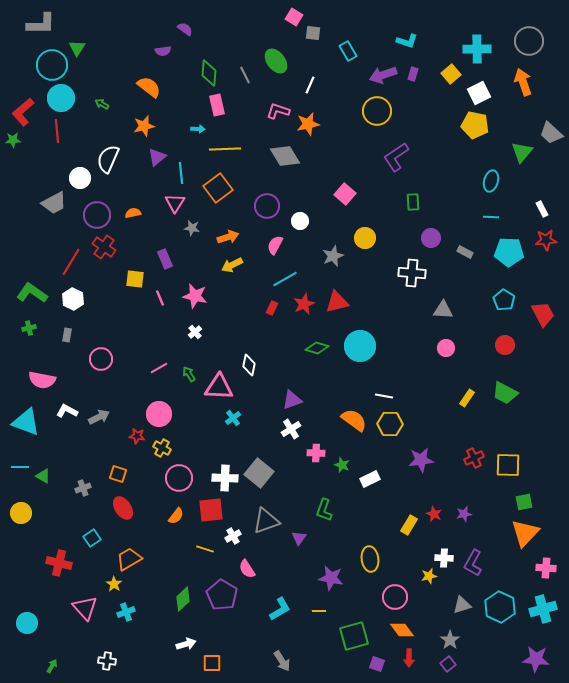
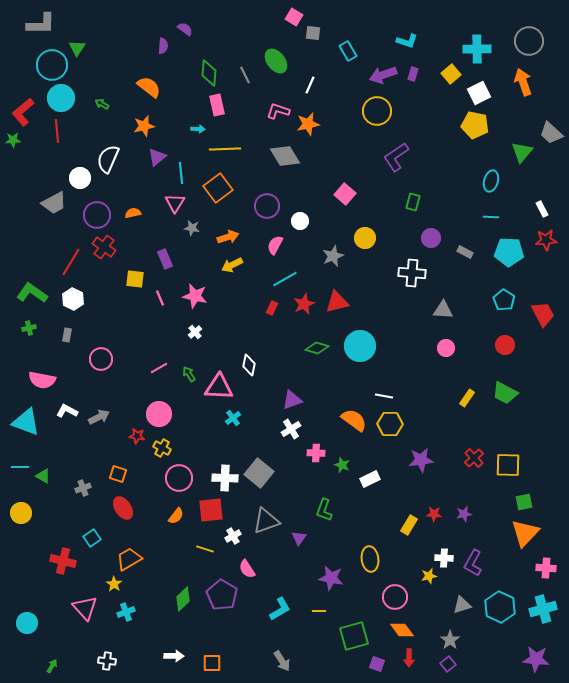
purple semicircle at (163, 51): moved 5 px up; rotated 77 degrees counterclockwise
green rectangle at (413, 202): rotated 18 degrees clockwise
red cross at (474, 458): rotated 18 degrees counterclockwise
red star at (434, 514): rotated 21 degrees counterclockwise
red cross at (59, 563): moved 4 px right, 2 px up
white arrow at (186, 644): moved 12 px left, 12 px down; rotated 18 degrees clockwise
